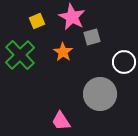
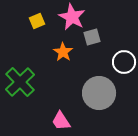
green cross: moved 27 px down
gray circle: moved 1 px left, 1 px up
